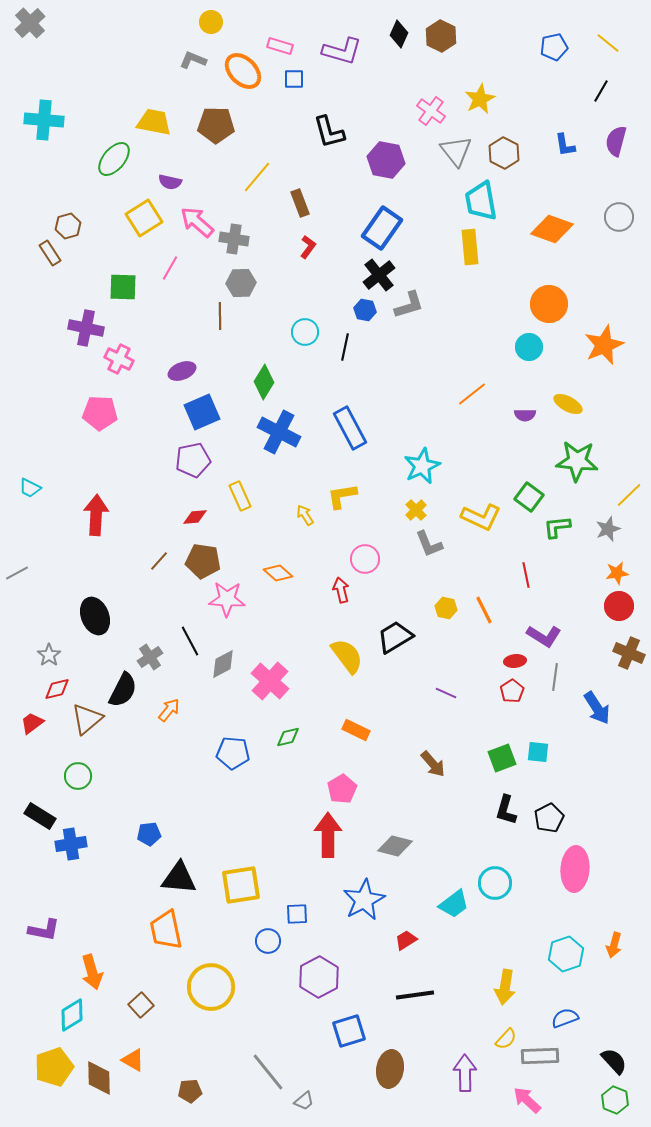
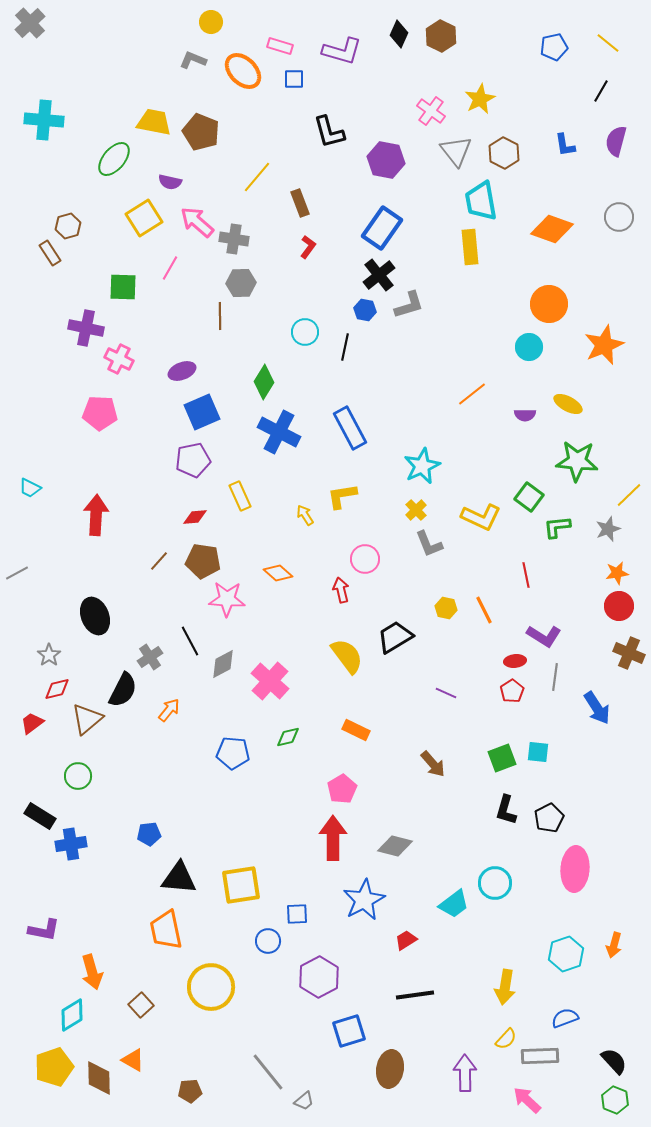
brown pentagon at (216, 125): moved 15 px left, 7 px down; rotated 21 degrees clockwise
red arrow at (328, 835): moved 5 px right, 3 px down
